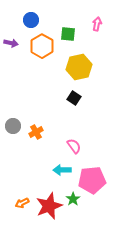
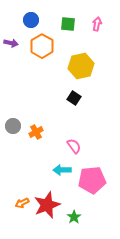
green square: moved 10 px up
yellow hexagon: moved 2 px right, 1 px up
green star: moved 1 px right, 18 px down
red star: moved 2 px left, 1 px up
